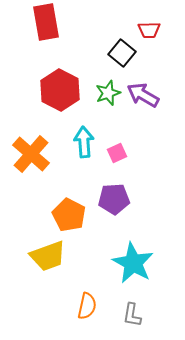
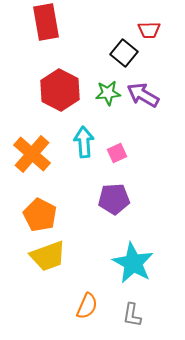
black square: moved 2 px right
green star: rotated 15 degrees clockwise
orange cross: moved 1 px right
orange pentagon: moved 29 px left
orange semicircle: rotated 12 degrees clockwise
